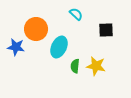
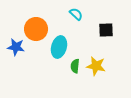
cyan ellipse: rotated 10 degrees counterclockwise
